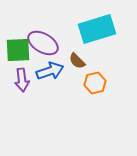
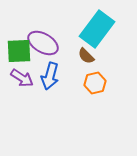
cyan rectangle: rotated 36 degrees counterclockwise
green square: moved 1 px right, 1 px down
brown semicircle: moved 9 px right, 5 px up
blue arrow: moved 5 px down; rotated 124 degrees clockwise
purple arrow: moved 2 px up; rotated 50 degrees counterclockwise
